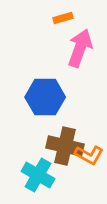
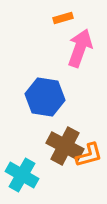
blue hexagon: rotated 9 degrees clockwise
brown cross: rotated 15 degrees clockwise
orange L-shape: rotated 44 degrees counterclockwise
cyan cross: moved 16 px left
